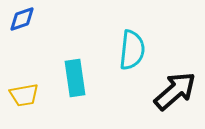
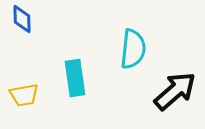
blue diamond: rotated 72 degrees counterclockwise
cyan semicircle: moved 1 px right, 1 px up
